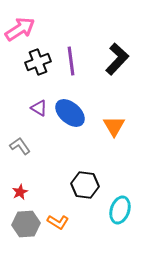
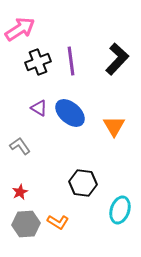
black hexagon: moved 2 px left, 2 px up
